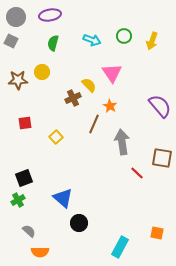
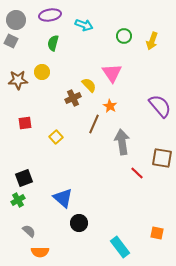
gray circle: moved 3 px down
cyan arrow: moved 8 px left, 15 px up
cyan rectangle: rotated 65 degrees counterclockwise
